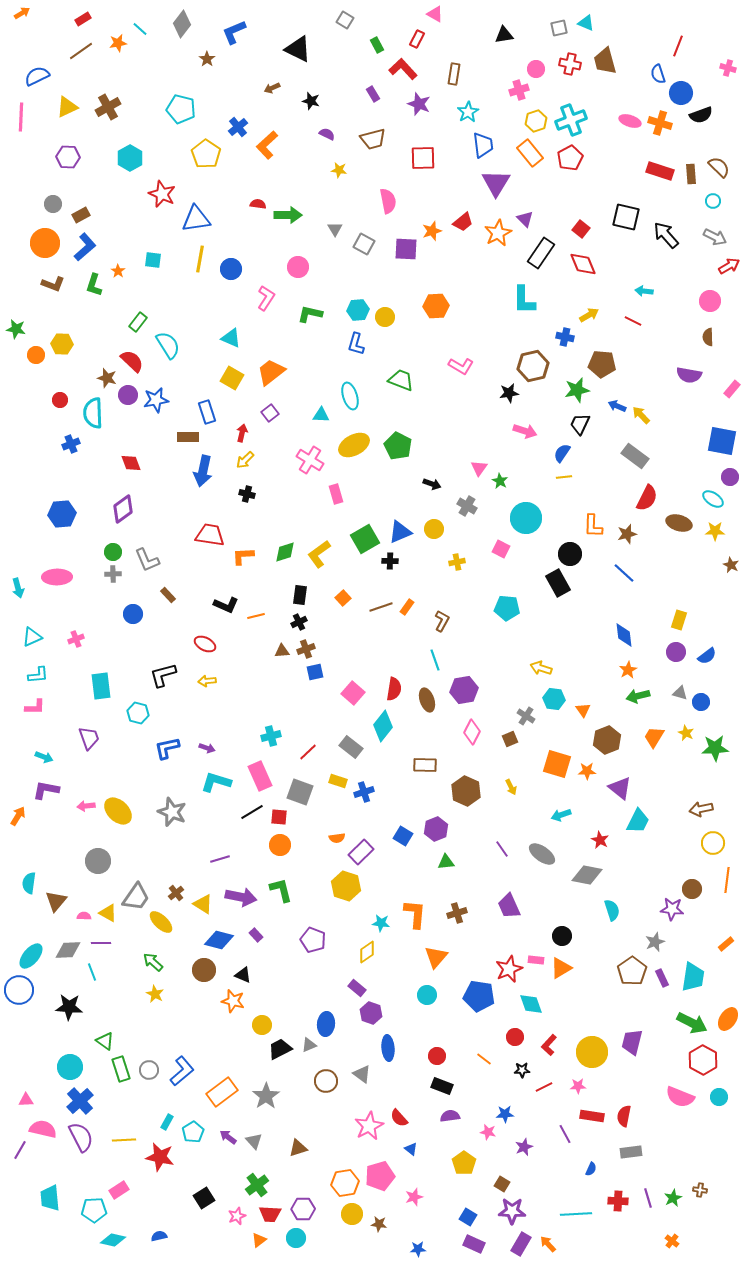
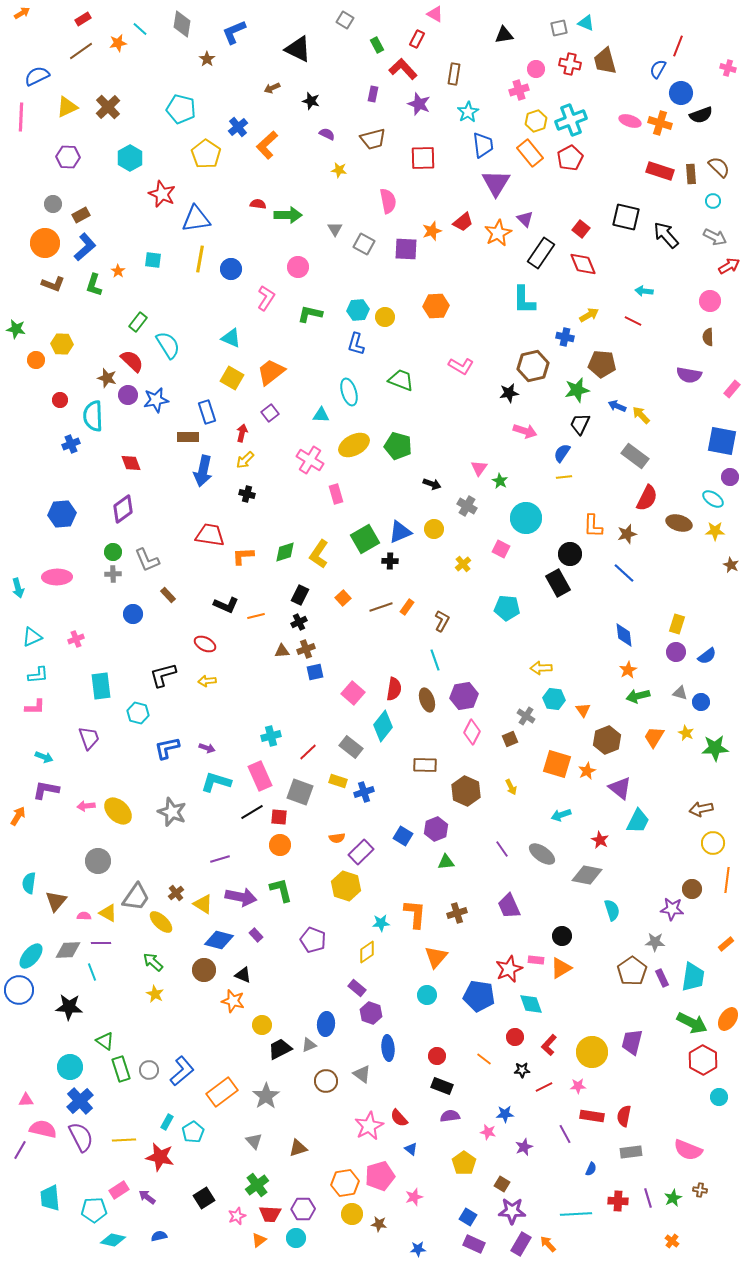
gray diamond at (182, 24): rotated 28 degrees counterclockwise
blue semicircle at (658, 74): moved 5 px up; rotated 48 degrees clockwise
purple rectangle at (373, 94): rotated 42 degrees clockwise
brown cross at (108, 107): rotated 15 degrees counterclockwise
orange circle at (36, 355): moved 5 px down
cyan ellipse at (350, 396): moved 1 px left, 4 px up
cyan semicircle at (93, 413): moved 3 px down
green pentagon at (398, 446): rotated 12 degrees counterclockwise
yellow L-shape at (319, 554): rotated 20 degrees counterclockwise
yellow cross at (457, 562): moved 6 px right, 2 px down; rotated 28 degrees counterclockwise
black rectangle at (300, 595): rotated 18 degrees clockwise
yellow rectangle at (679, 620): moved 2 px left, 4 px down
yellow arrow at (541, 668): rotated 20 degrees counterclockwise
purple hexagon at (464, 690): moved 6 px down
orange star at (587, 771): rotated 24 degrees counterclockwise
cyan star at (381, 923): rotated 12 degrees counterclockwise
gray star at (655, 942): rotated 24 degrees clockwise
pink semicircle at (680, 1097): moved 8 px right, 53 px down
purple arrow at (228, 1137): moved 81 px left, 60 px down
